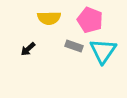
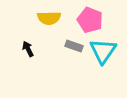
black arrow: rotated 105 degrees clockwise
